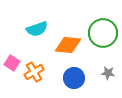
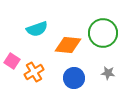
pink square: moved 2 px up
